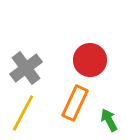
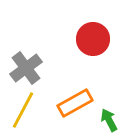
red circle: moved 3 px right, 21 px up
orange rectangle: rotated 36 degrees clockwise
yellow line: moved 3 px up
